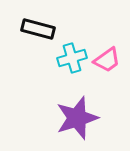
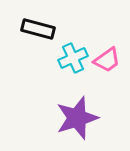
cyan cross: moved 1 px right; rotated 8 degrees counterclockwise
